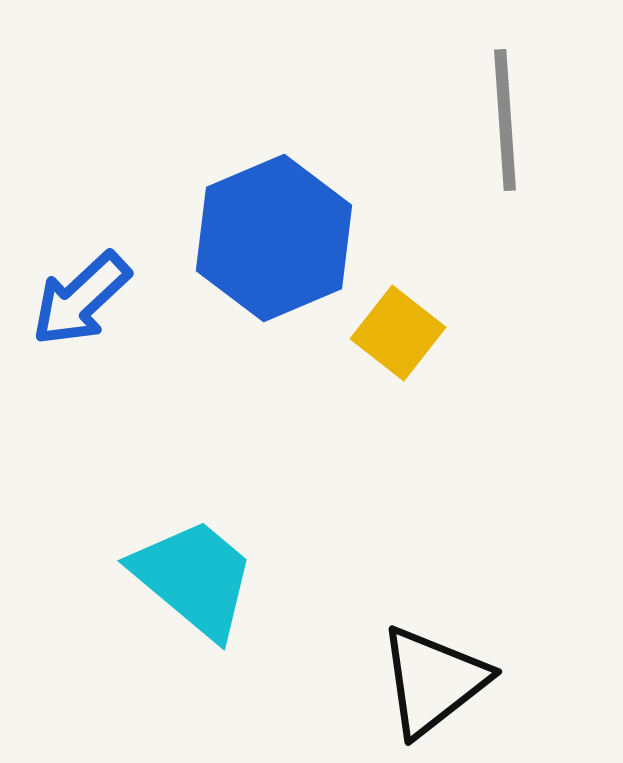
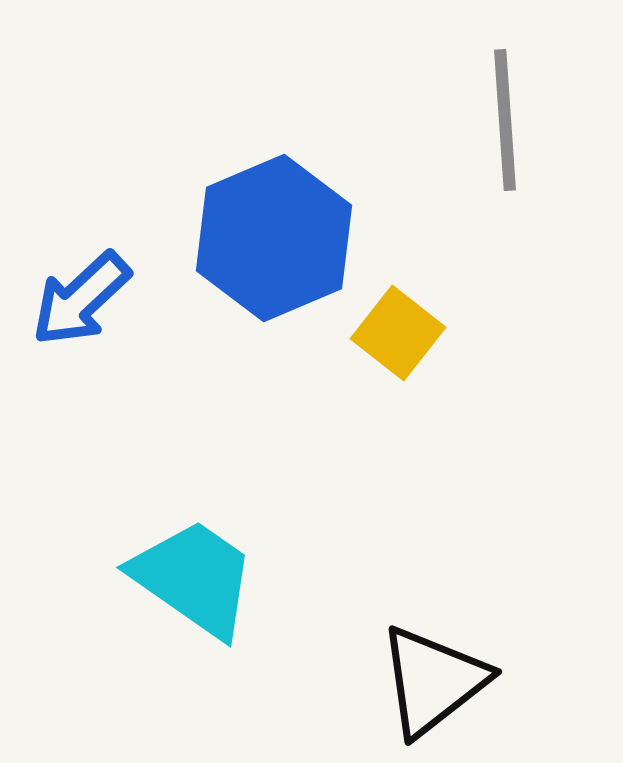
cyan trapezoid: rotated 5 degrees counterclockwise
